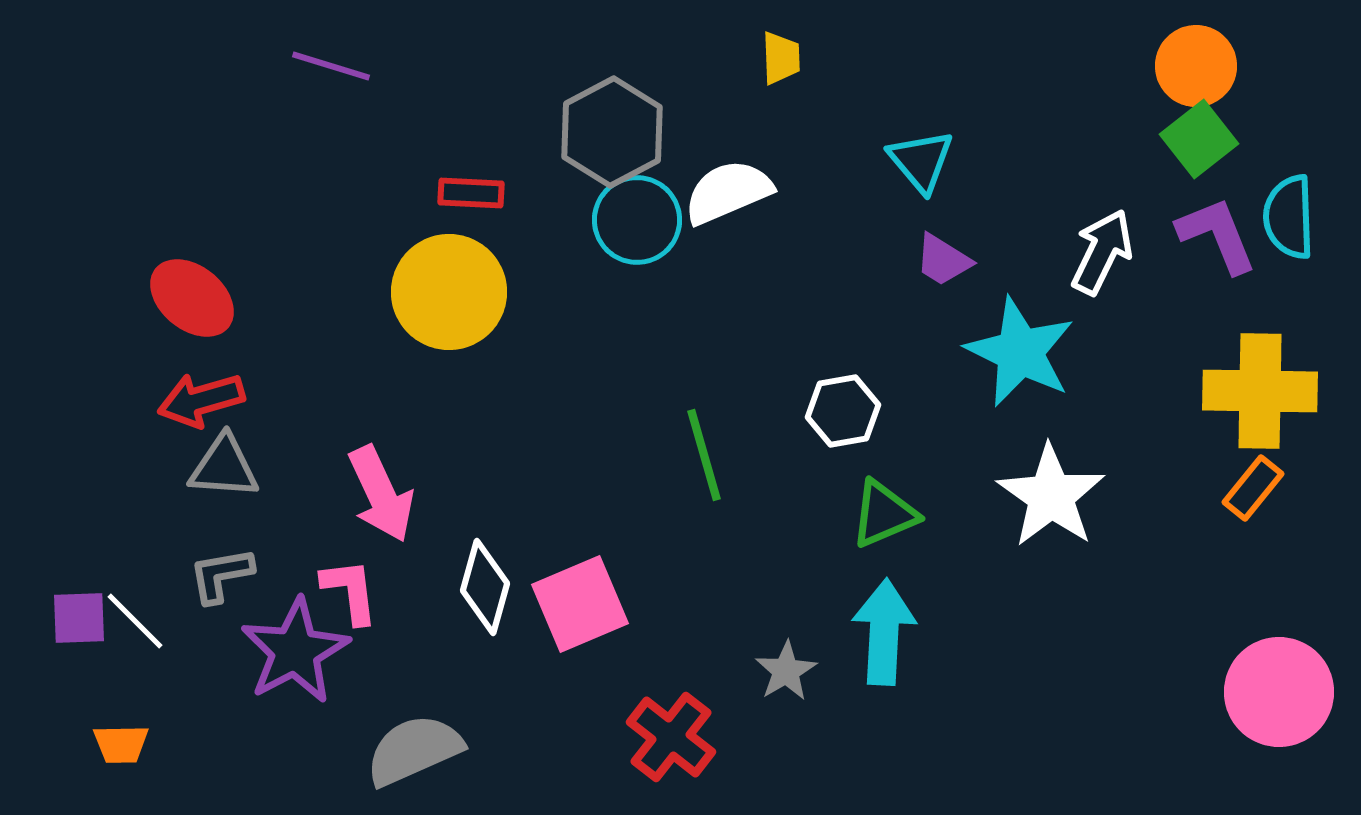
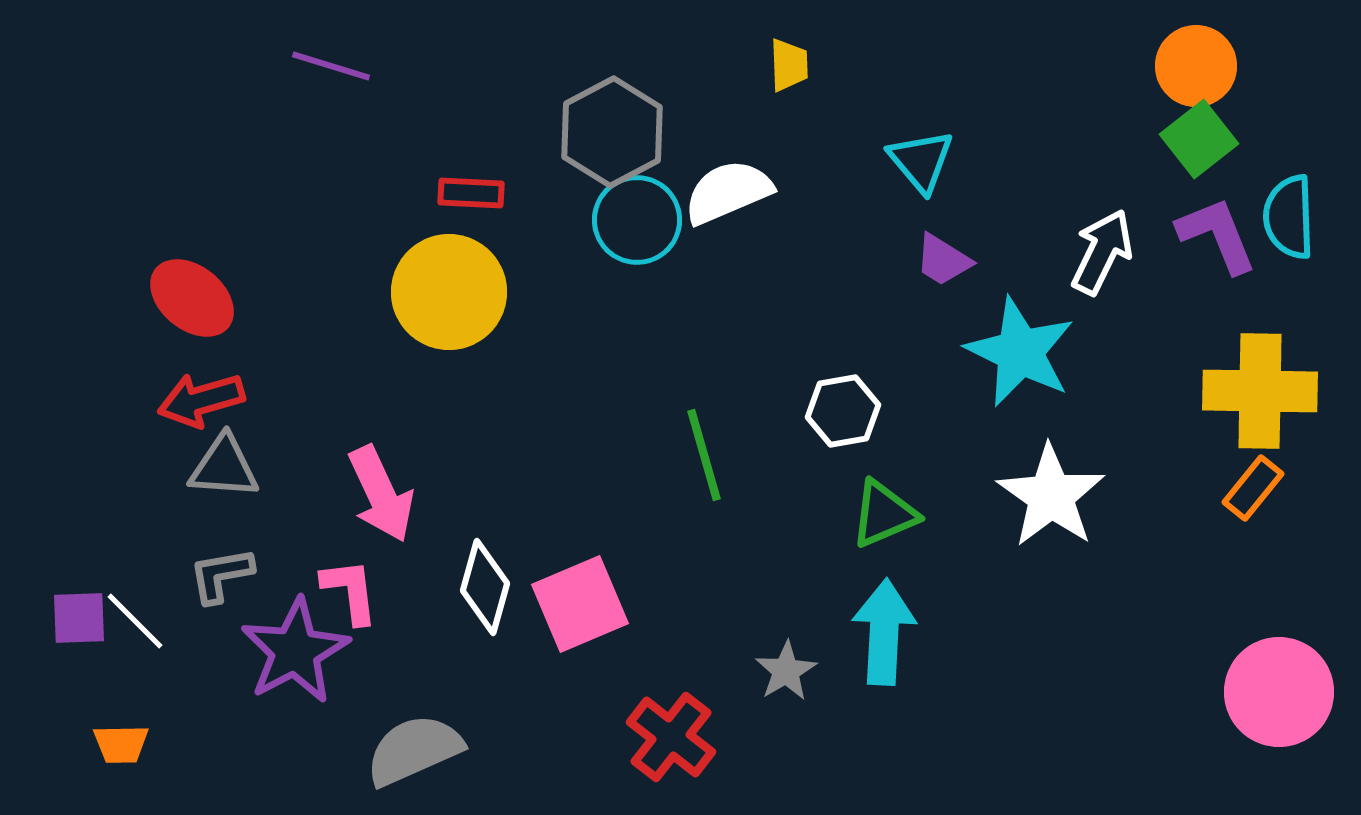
yellow trapezoid: moved 8 px right, 7 px down
